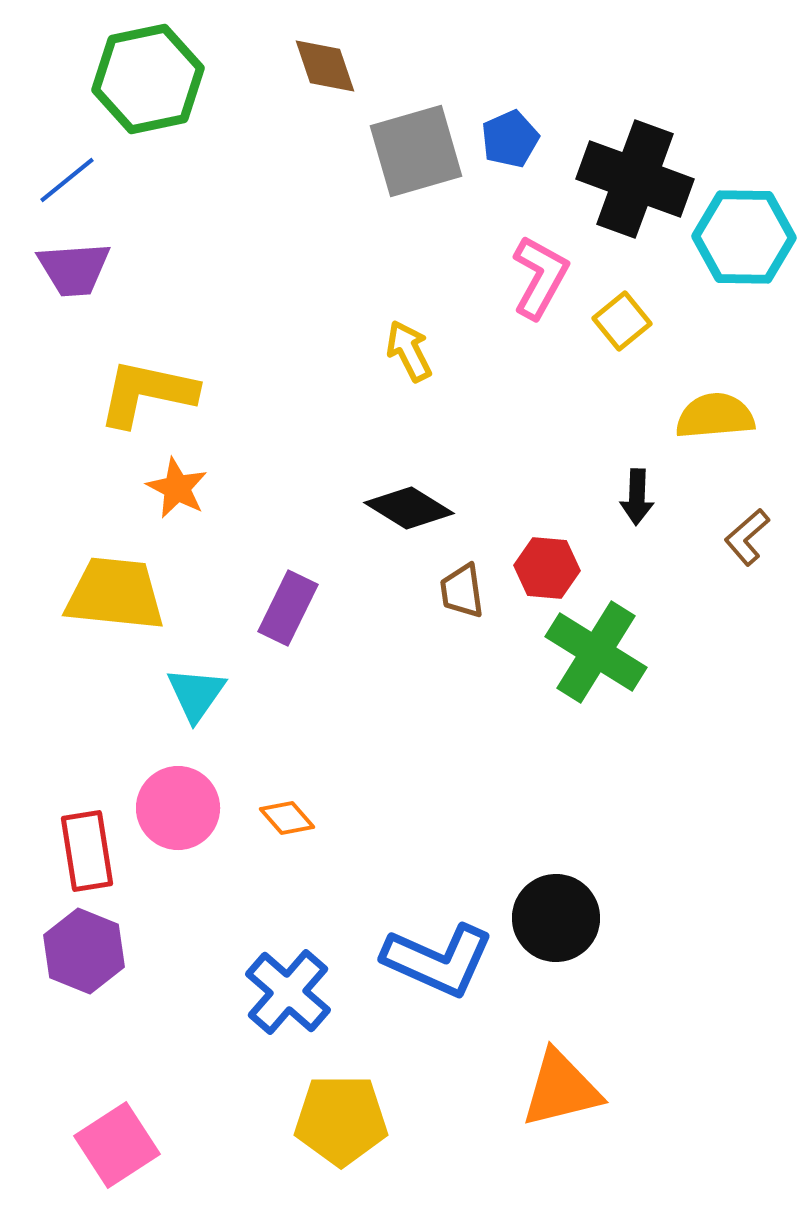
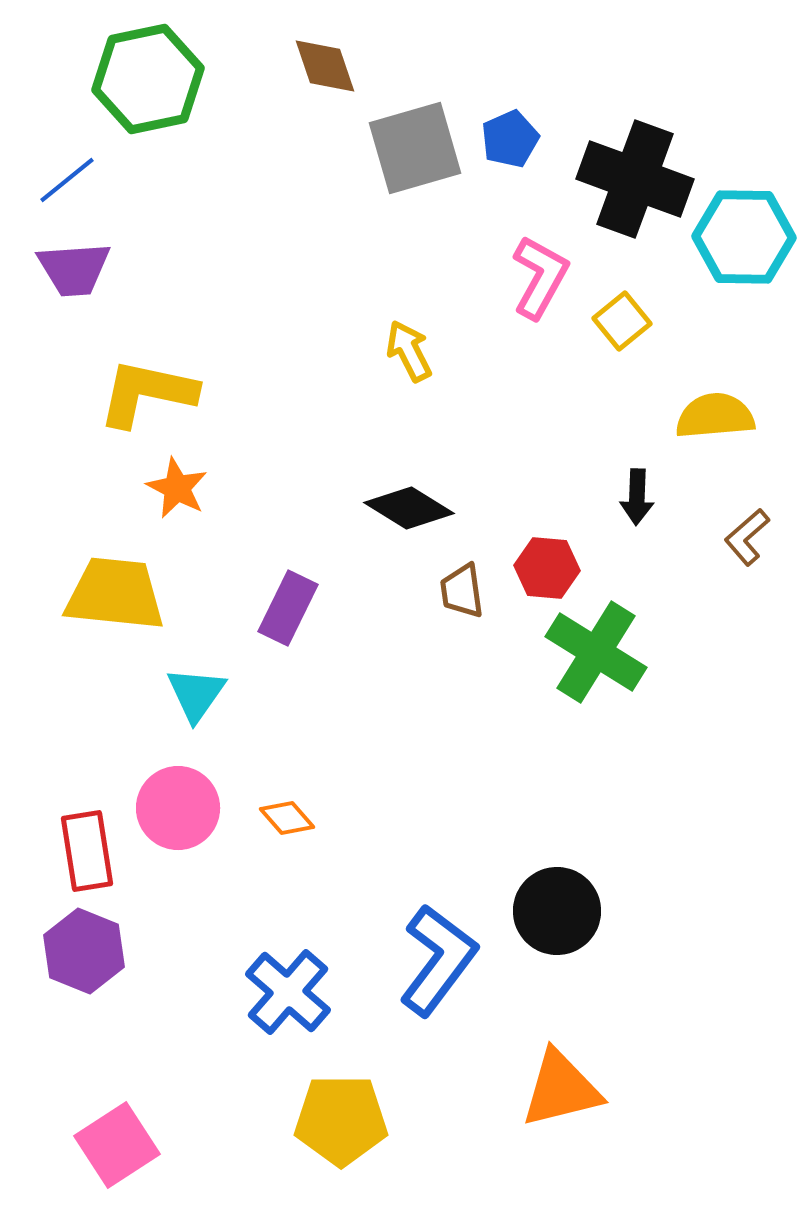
gray square: moved 1 px left, 3 px up
black circle: moved 1 px right, 7 px up
blue L-shape: rotated 77 degrees counterclockwise
